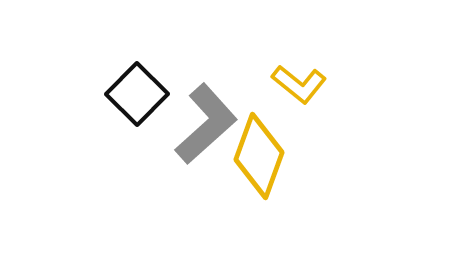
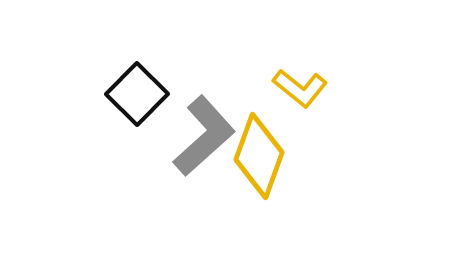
yellow L-shape: moved 1 px right, 4 px down
gray L-shape: moved 2 px left, 12 px down
